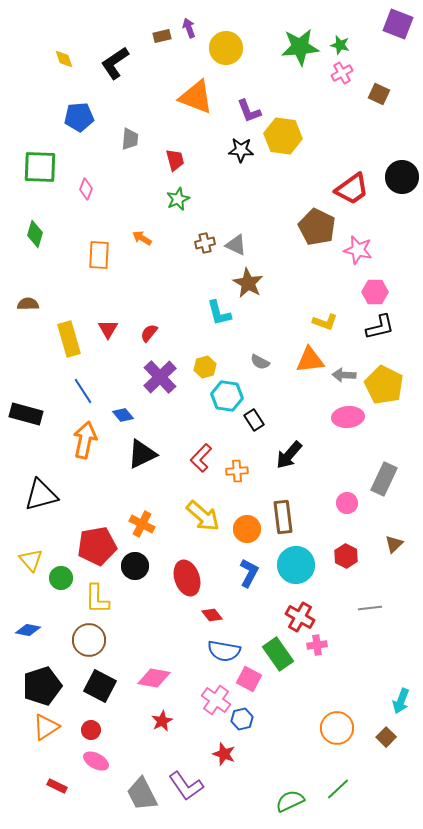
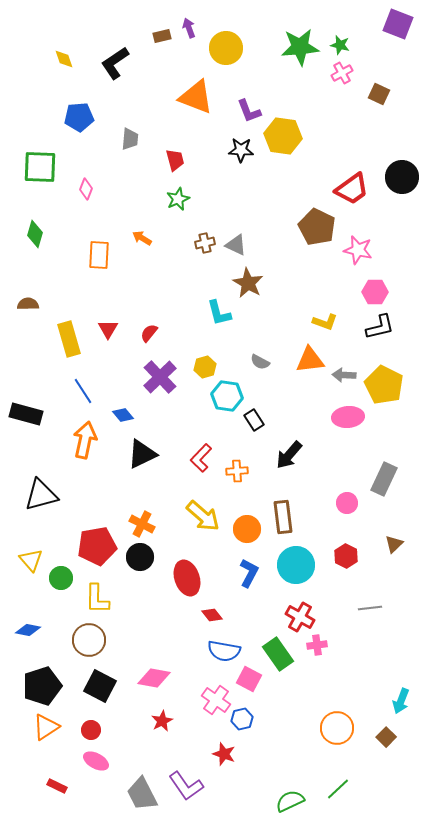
black circle at (135, 566): moved 5 px right, 9 px up
